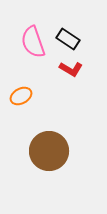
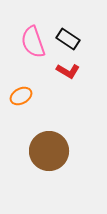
red L-shape: moved 3 px left, 2 px down
